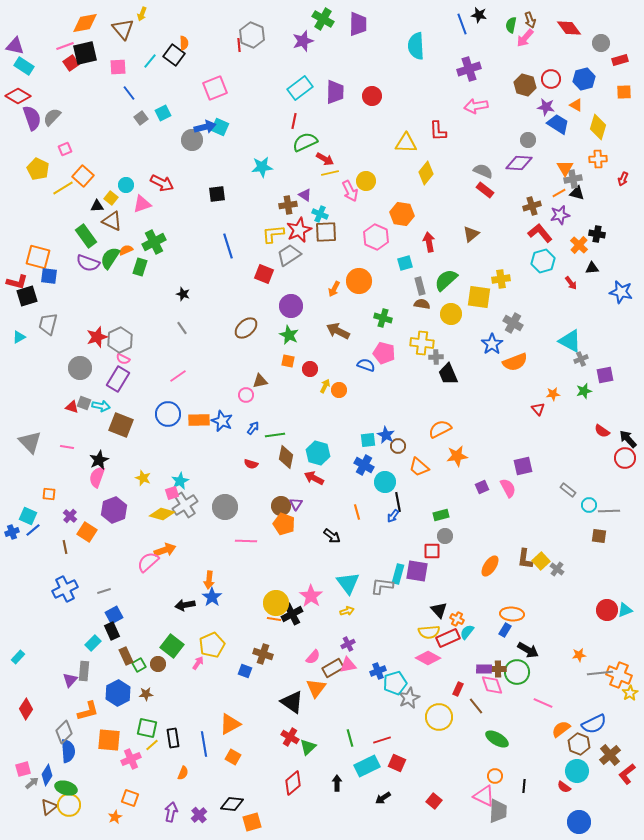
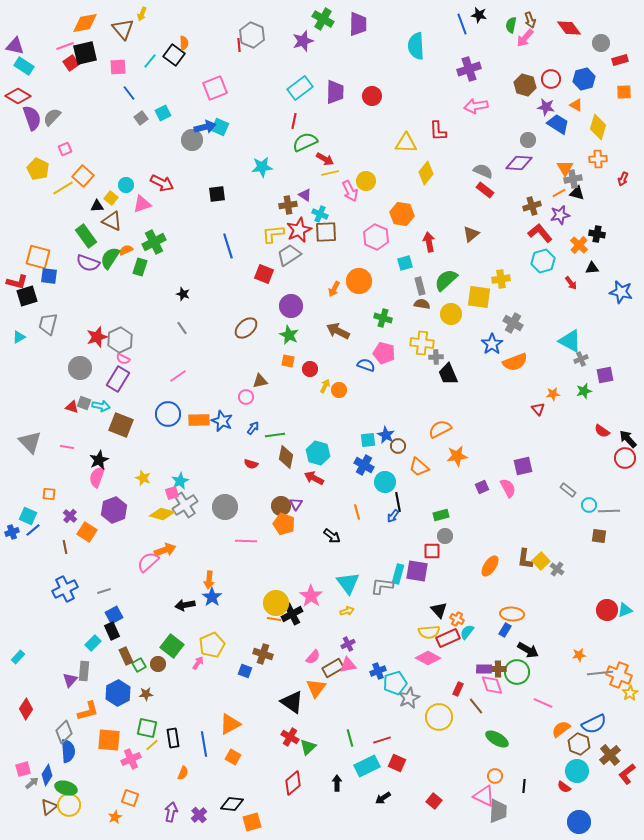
pink circle at (246, 395): moved 2 px down
